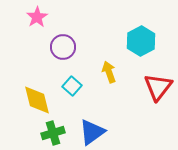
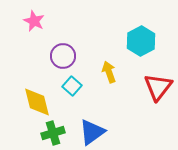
pink star: moved 3 px left, 4 px down; rotated 15 degrees counterclockwise
purple circle: moved 9 px down
yellow diamond: moved 2 px down
